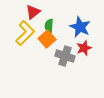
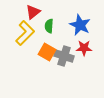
blue star: moved 2 px up
orange square: moved 13 px down; rotated 18 degrees counterclockwise
red star: rotated 21 degrees clockwise
gray cross: moved 1 px left
